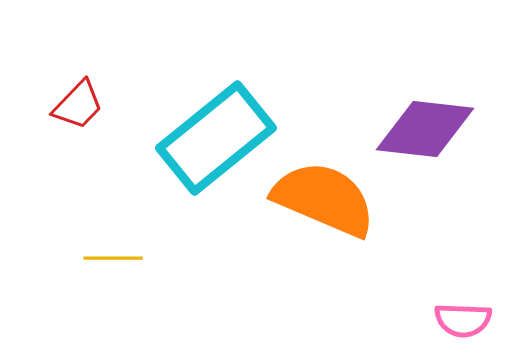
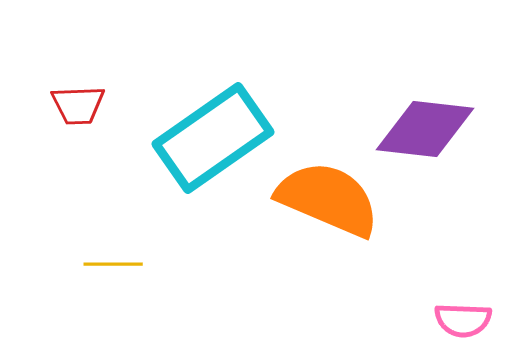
red trapezoid: rotated 44 degrees clockwise
cyan rectangle: moved 3 px left; rotated 4 degrees clockwise
orange semicircle: moved 4 px right
yellow line: moved 6 px down
